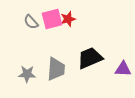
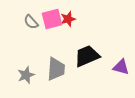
black trapezoid: moved 3 px left, 2 px up
purple triangle: moved 2 px left, 2 px up; rotated 12 degrees clockwise
gray star: moved 1 px left, 1 px down; rotated 24 degrees counterclockwise
